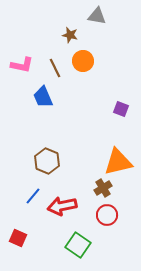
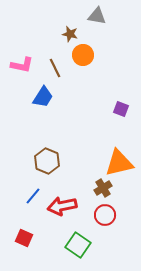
brown star: moved 1 px up
orange circle: moved 6 px up
blue trapezoid: rotated 125 degrees counterclockwise
orange triangle: moved 1 px right, 1 px down
red circle: moved 2 px left
red square: moved 6 px right
